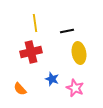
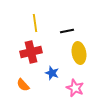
blue star: moved 6 px up
orange semicircle: moved 3 px right, 4 px up
